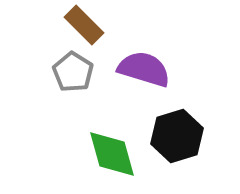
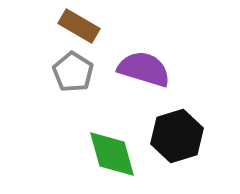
brown rectangle: moved 5 px left, 1 px down; rotated 15 degrees counterclockwise
